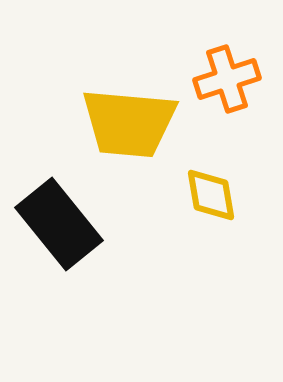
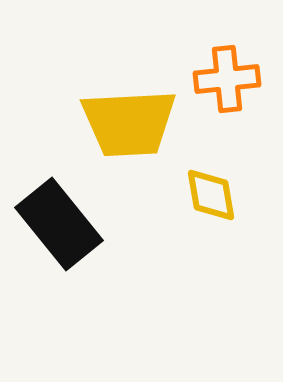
orange cross: rotated 12 degrees clockwise
yellow trapezoid: rotated 8 degrees counterclockwise
